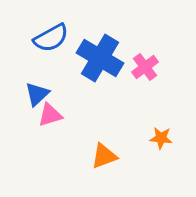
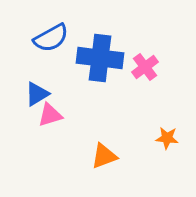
blue cross: rotated 24 degrees counterclockwise
blue triangle: rotated 12 degrees clockwise
orange star: moved 6 px right
